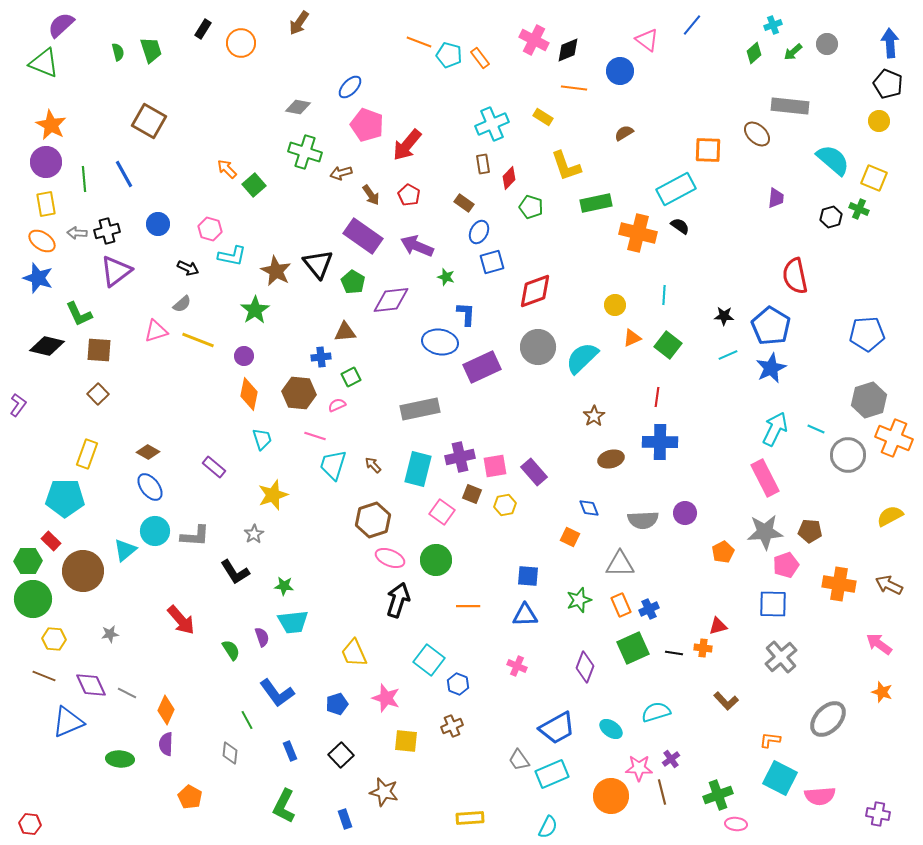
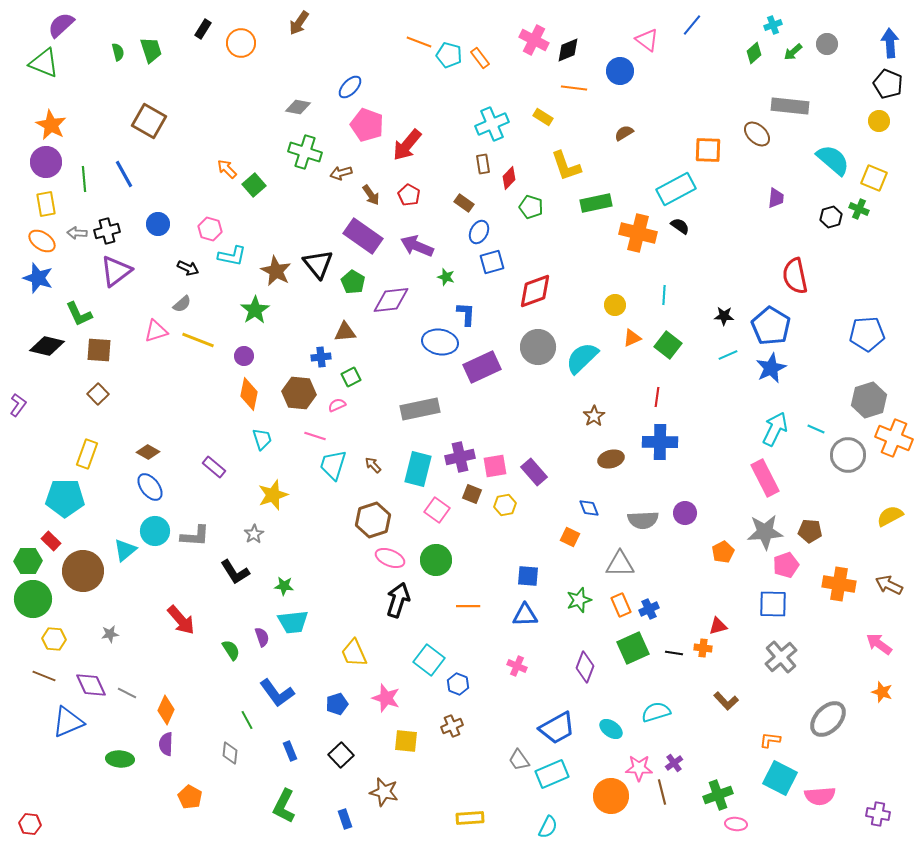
pink square at (442, 512): moved 5 px left, 2 px up
purple cross at (671, 759): moved 3 px right, 4 px down
